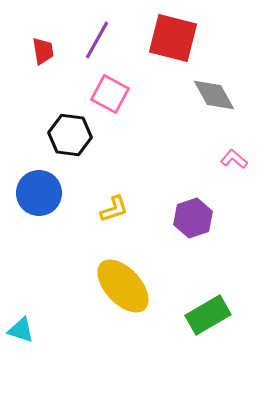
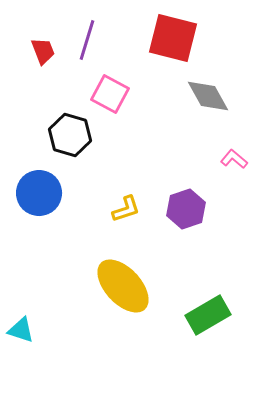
purple line: moved 10 px left; rotated 12 degrees counterclockwise
red trapezoid: rotated 12 degrees counterclockwise
gray diamond: moved 6 px left, 1 px down
black hexagon: rotated 9 degrees clockwise
yellow L-shape: moved 12 px right
purple hexagon: moved 7 px left, 9 px up
